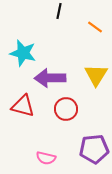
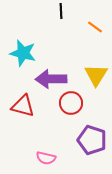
black line: moved 2 px right; rotated 14 degrees counterclockwise
purple arrow: moved 1 px right, 1 px down
red circle: moved 5 px right, 6 px up
purple pentagon: moved 2 px left, 9 px up; rotated 24 degrees clockwise
